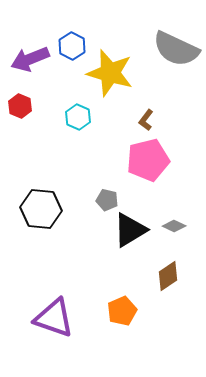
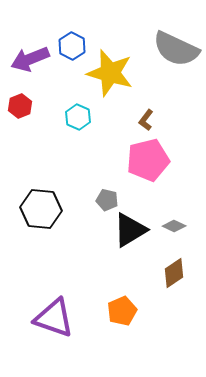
red hexagon: rotated 15 degrees clockwise
brown diamond: moved 6 px right, 3 px up
